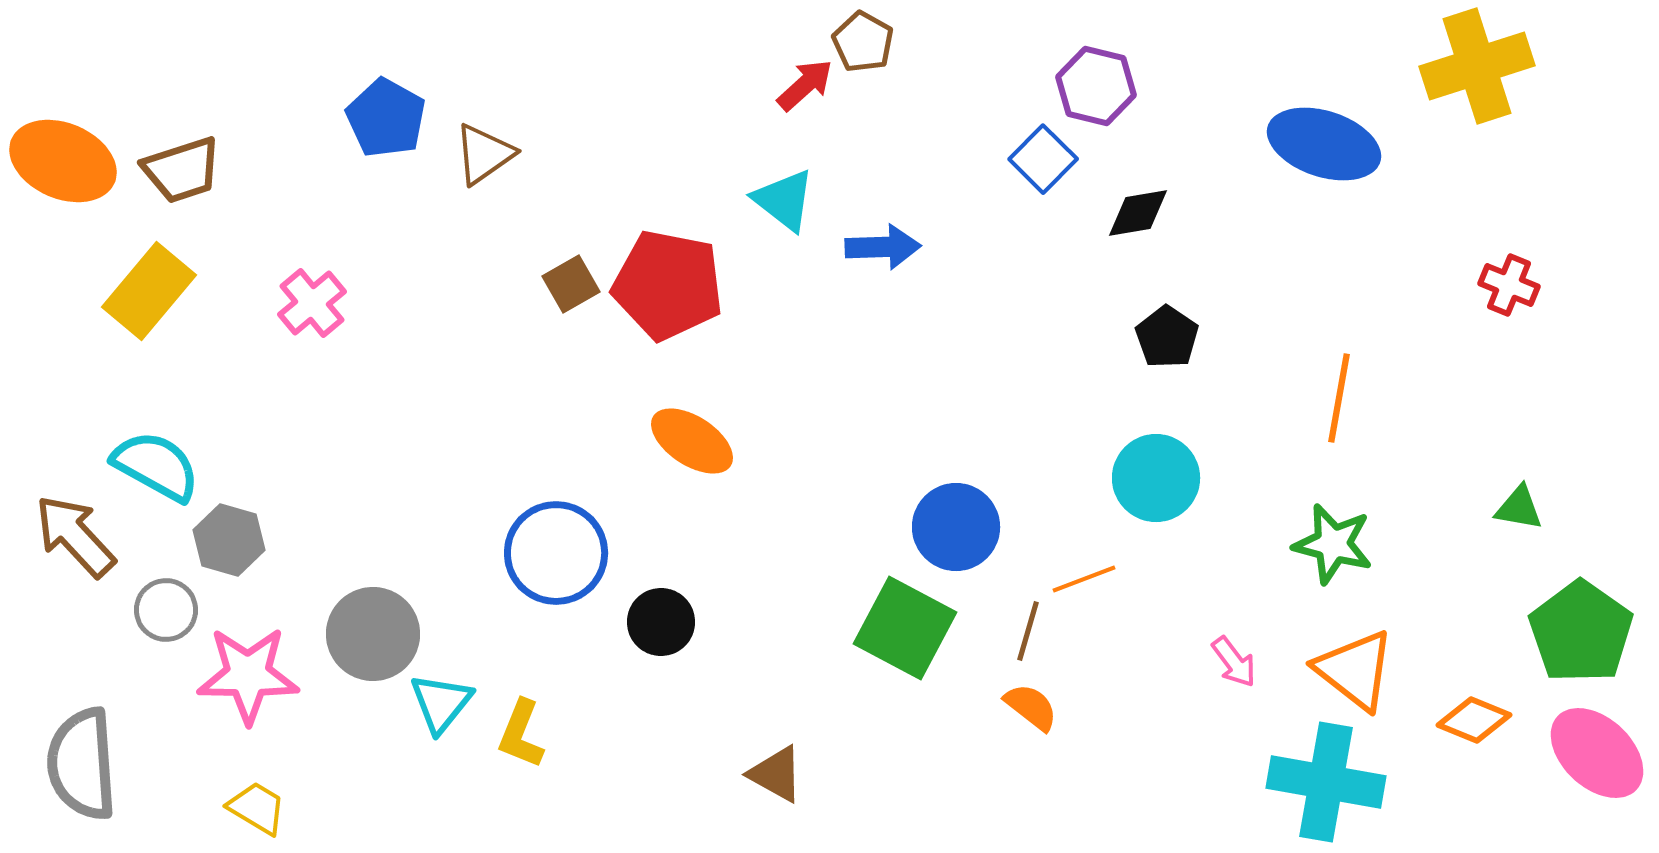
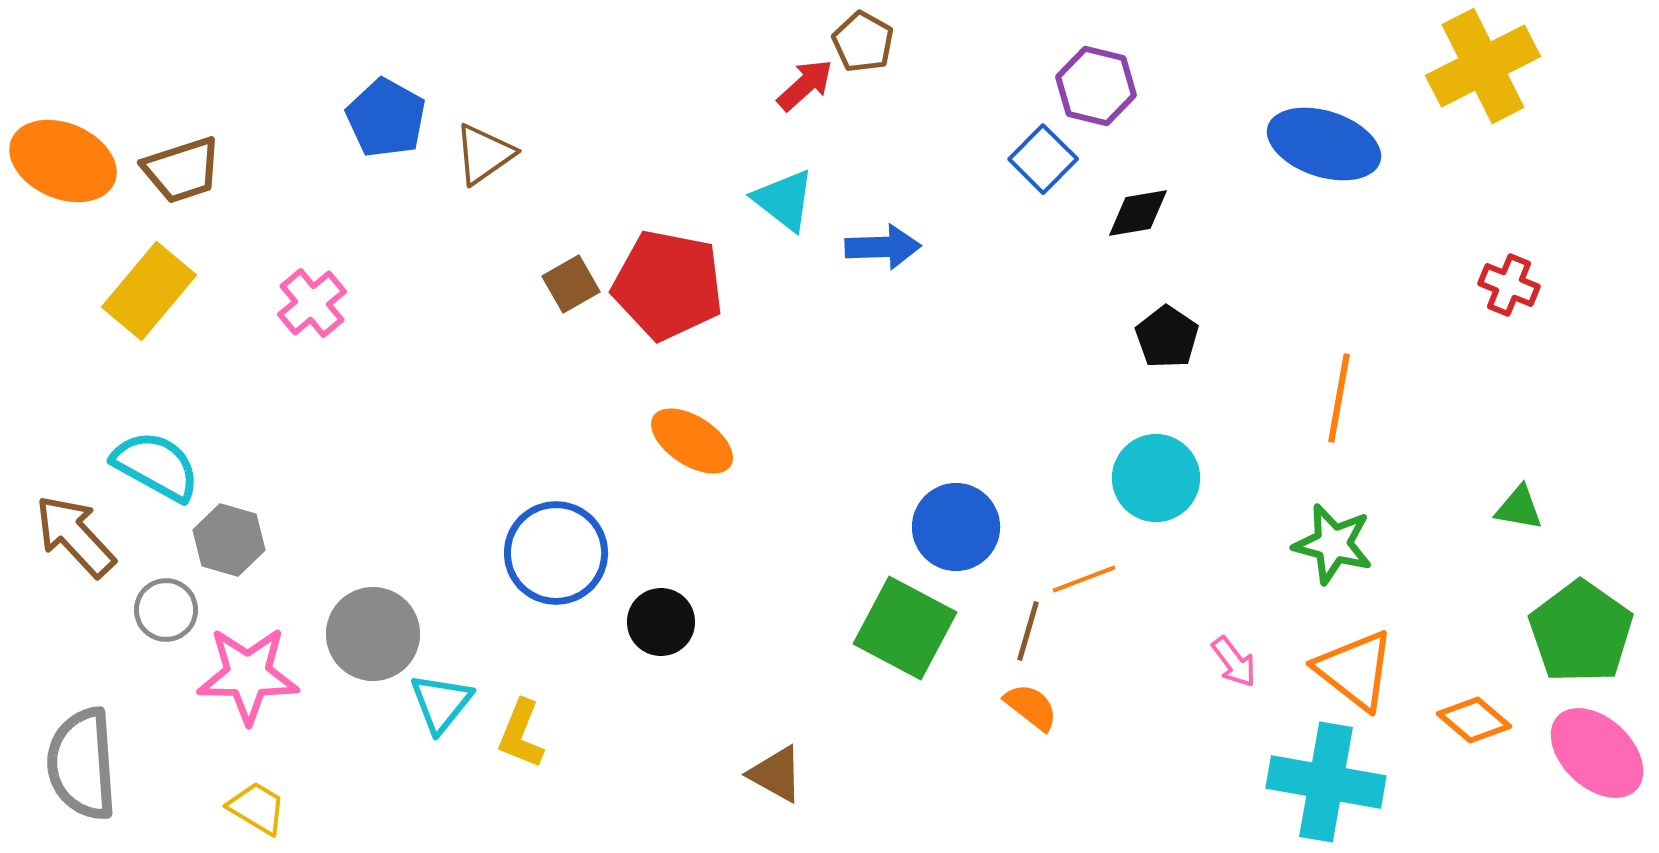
yellow cross at (1477, 66): moved 6 px right; rotated 9 degrees counterclockwise
orange diamond at (1474, 720): rotated 18 degrees clockwise
